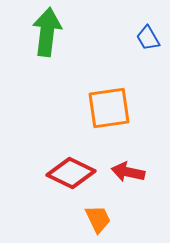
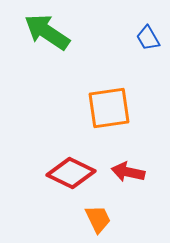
green arrow: rotated 63 degrees counterclockwise
